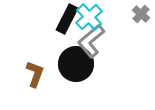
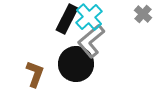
gray cross: moved 2 px right
